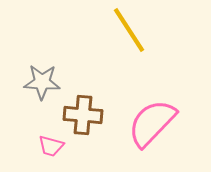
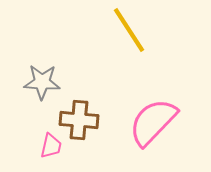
brown cross: moved 4 px left, 5 px down
pink semicircle: moved 1 px right, 1 px up
pink trapezoid: rotated 92 degrees counterclockwise
